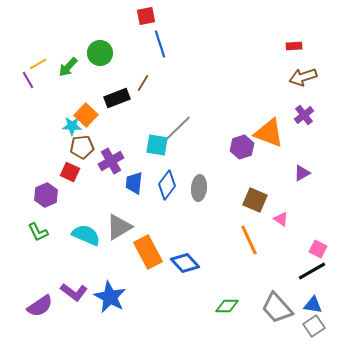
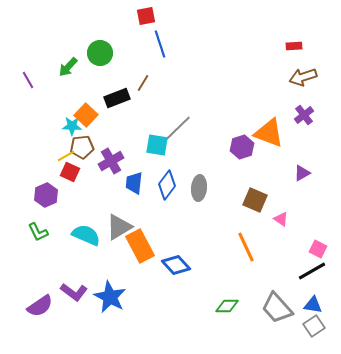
yellow line at (38, 64): moved 28 px right, 92 px down
orange line at (249, 240): moved 3 px left, 7 px down
orange rectangle at (148, 252): moved 8 px left, 6 px up
blue diamond at (185, 263): moved 9 px left, 2 px down
